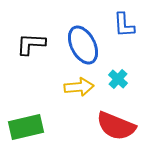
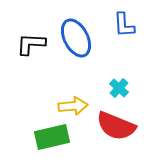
blue ellipse: moved 7 px left, 7 px up
cyan cross: moved 1 px right, 9 px down
yellow arrow: moved 6 px left, 19 px down
green rectangle: moved 26 px right, 10 px down
